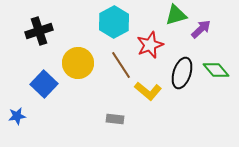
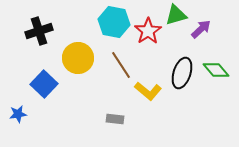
cyan hexagon: rotated 20 degrees counterclockwise
red star: moved 2 px left, 14 px up; rotated 12 degrees counterclockwise
yellow circle: moved 5 px up
blue star: moved 1 px right, 2 px up
